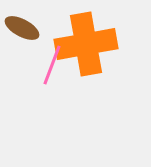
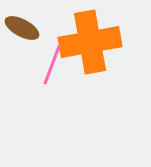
orange cross: moved 4 px right, 2 px up
